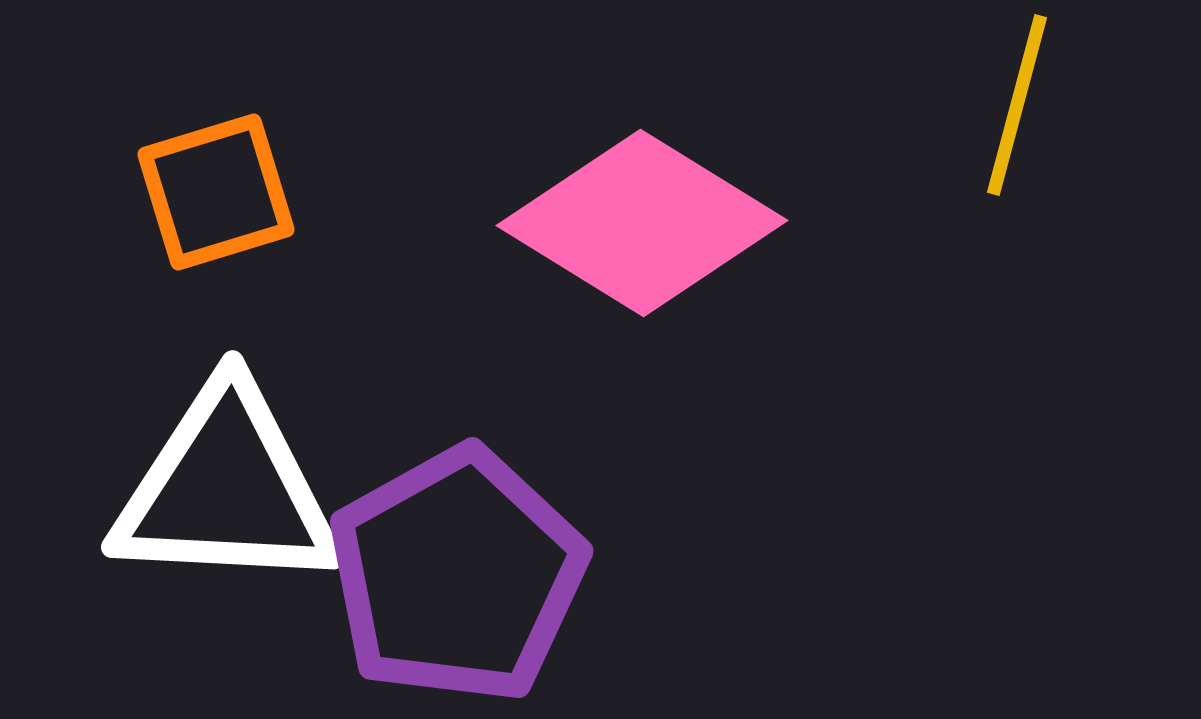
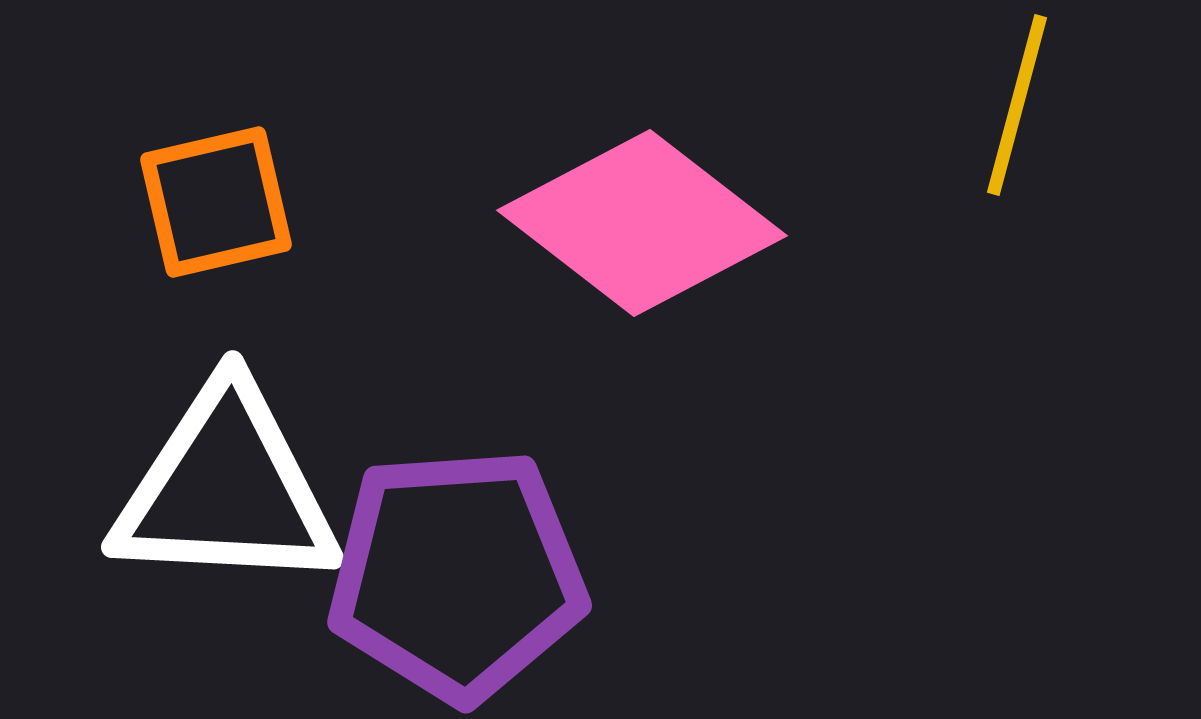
orange square: moved 10 px down; rotated 4 degrees clockwise
pink diamond: rotated 6 degrees clockwise
purple pentagon: rotated 25 degrees clockwise
